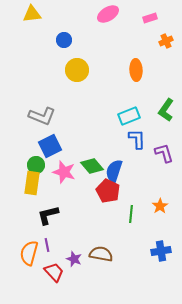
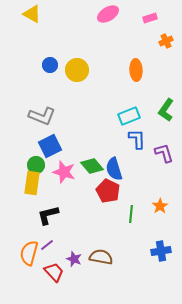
yellow triangle: rotated 36 degrees clockwise
blue circle: moved 14 px left, 25 px down
blue semicircle: moved 2 px up; rotated 35 degrees counterclockwise
purple line: rotated 64 degrees clockwise
brown semicircle: moved 3 px down
